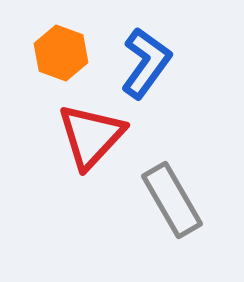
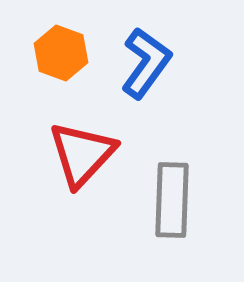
red triangle: moved 9 px left, 18 px down
gray rectangle: rotated 32 degrees clockwise
